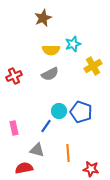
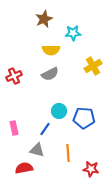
brown star: moved 1 px right, 1 px down
cyan star: moved 11 px up; rotated 14 degrees clockwise
blue pentagon: moved 3 px right, 6 px down; rotated 15 degrees counterclockwise
blue line: moved 1 px left, 3 px down
